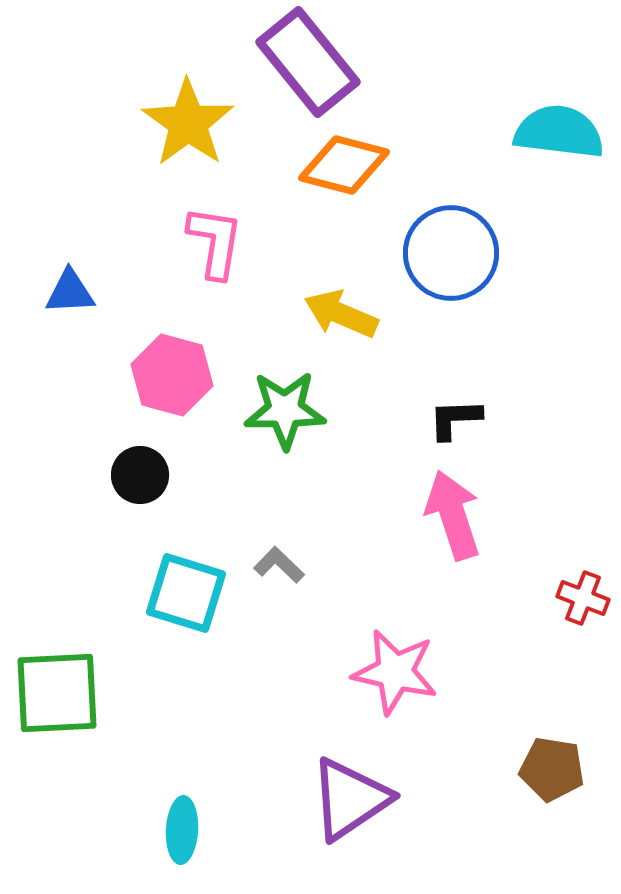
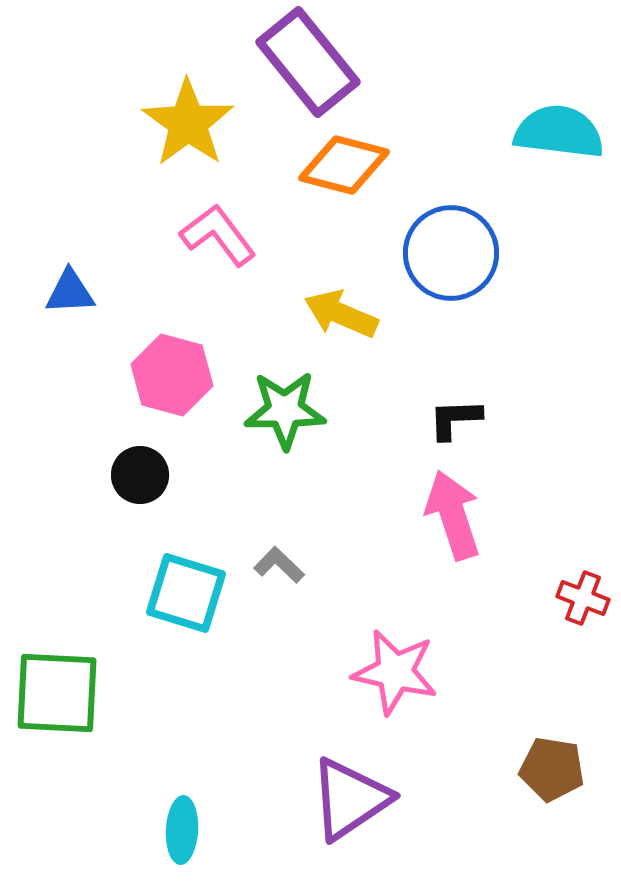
pink L-shape: moved 3 px right, 7 px up; rotated 46 degrees counterclockwise
green square: rotated 6 degrees clockwise
